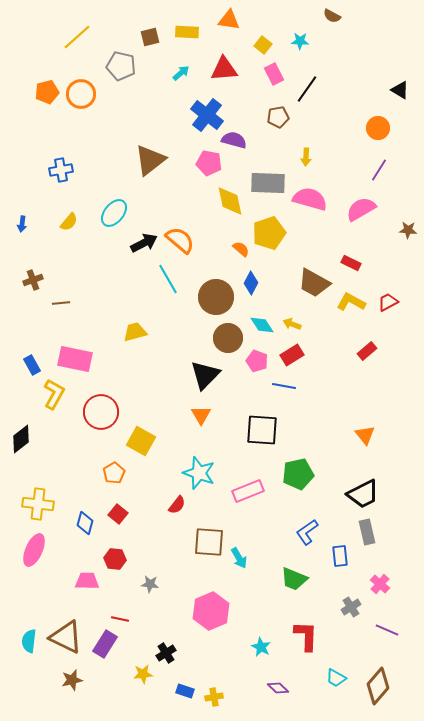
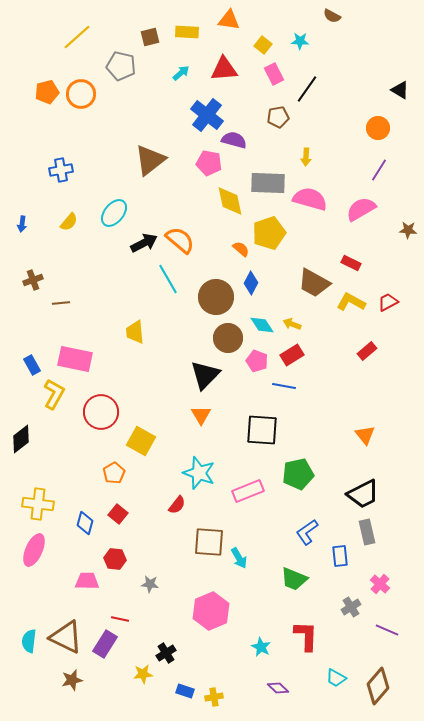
yellow trapezoid at (135, 332): rotated 80 degrees counterclockwise
